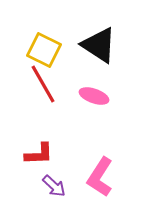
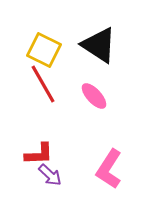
pink ellipse: rotated 28 degrees clockwise
pink L-shape: moved 9 px right, 8 px up
purple arrow: moved 4 px left, 11 px up
